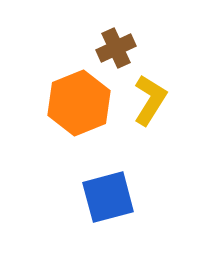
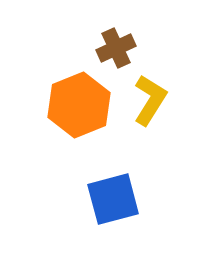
orange hexagon: moved 2 px down
blue square: moved 5 px right, 2 px down
